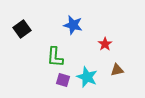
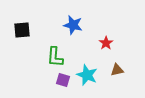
black square: moved 1 px down; rotated 30 degrees clockwise
red star: moved 1 px right, 1 px up
cyan star: moved 2 px up
